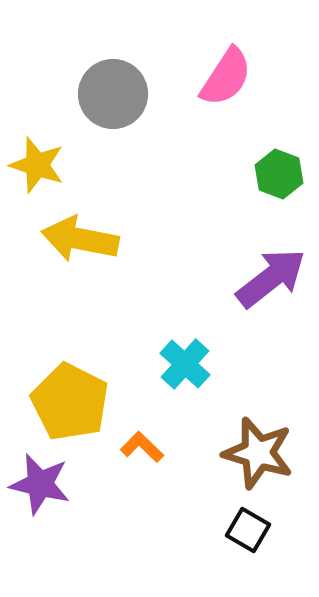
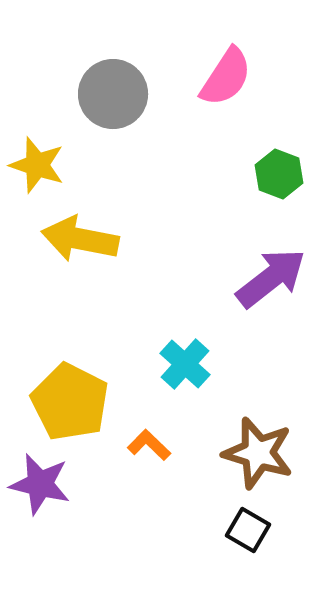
orange L-shape: moved 7 px right, 2 px up
